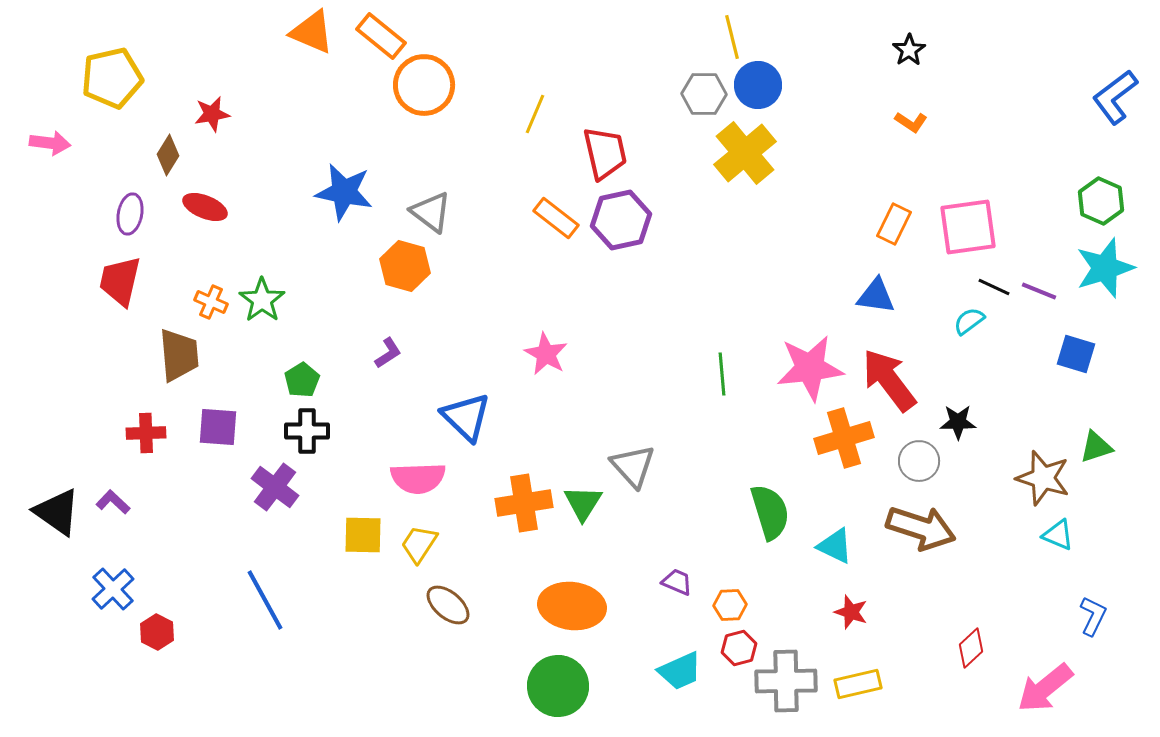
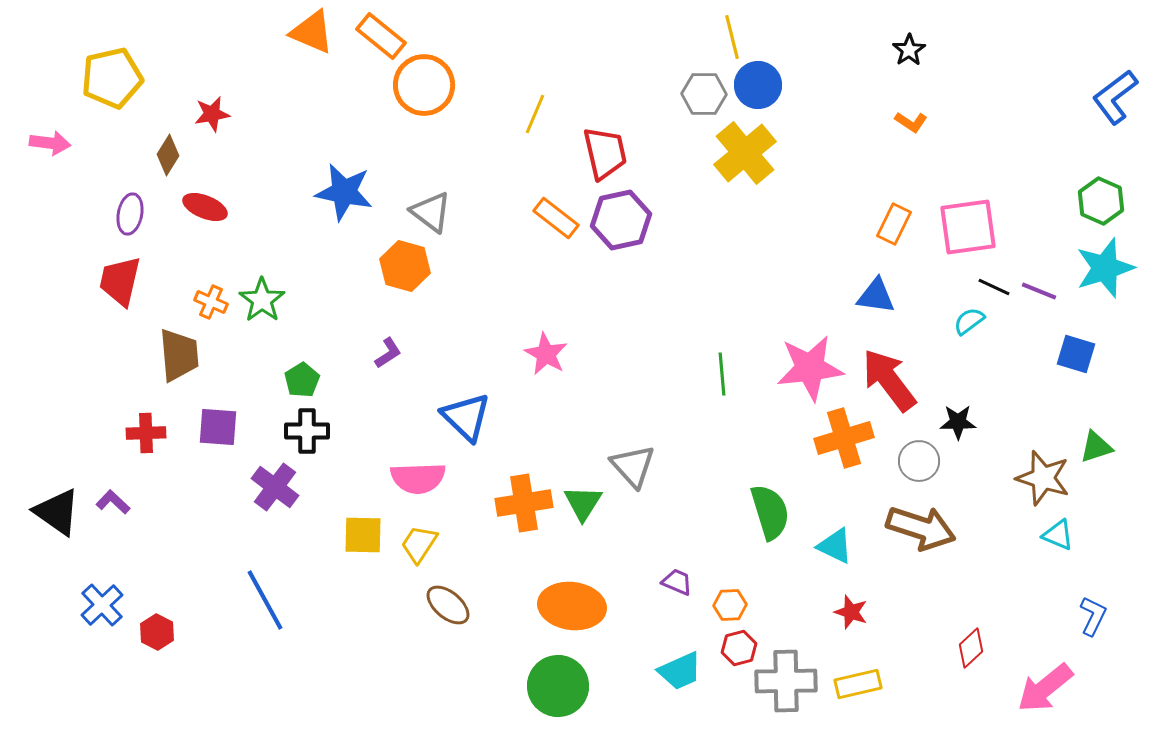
blue cross at (113, 589): moved 11 px left, 16 px down
